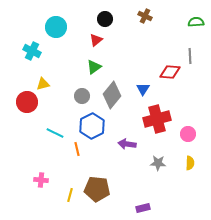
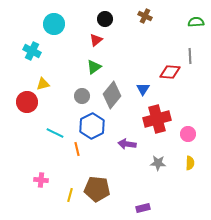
cyan circle: moved 2 px left, 3 px up
